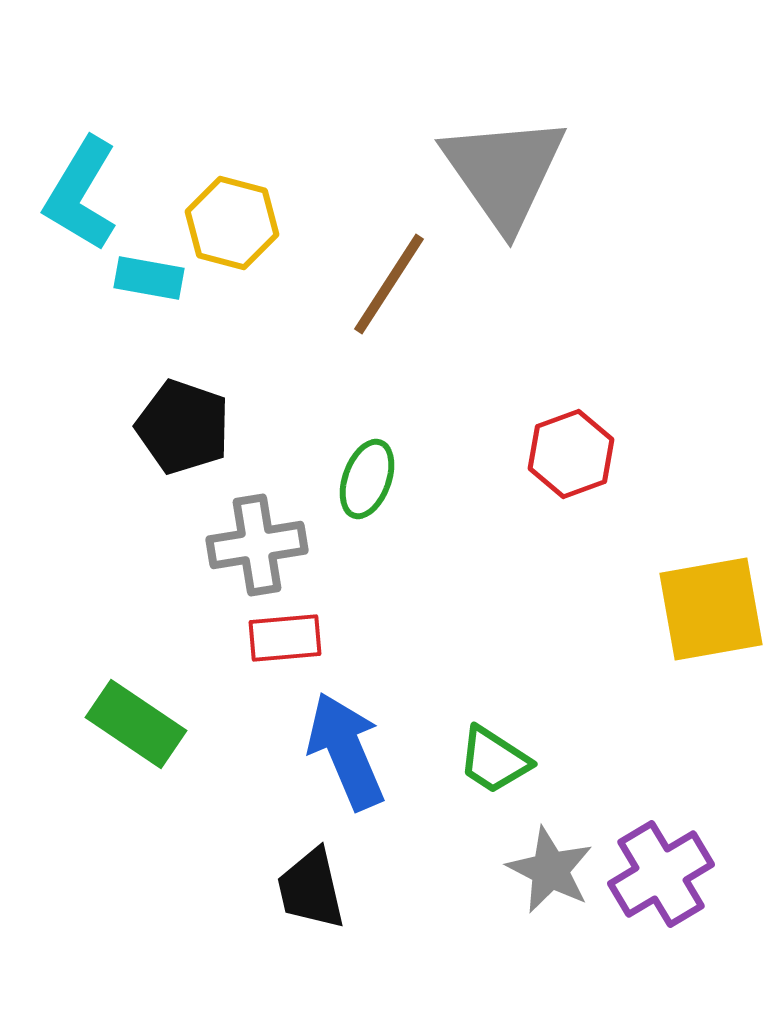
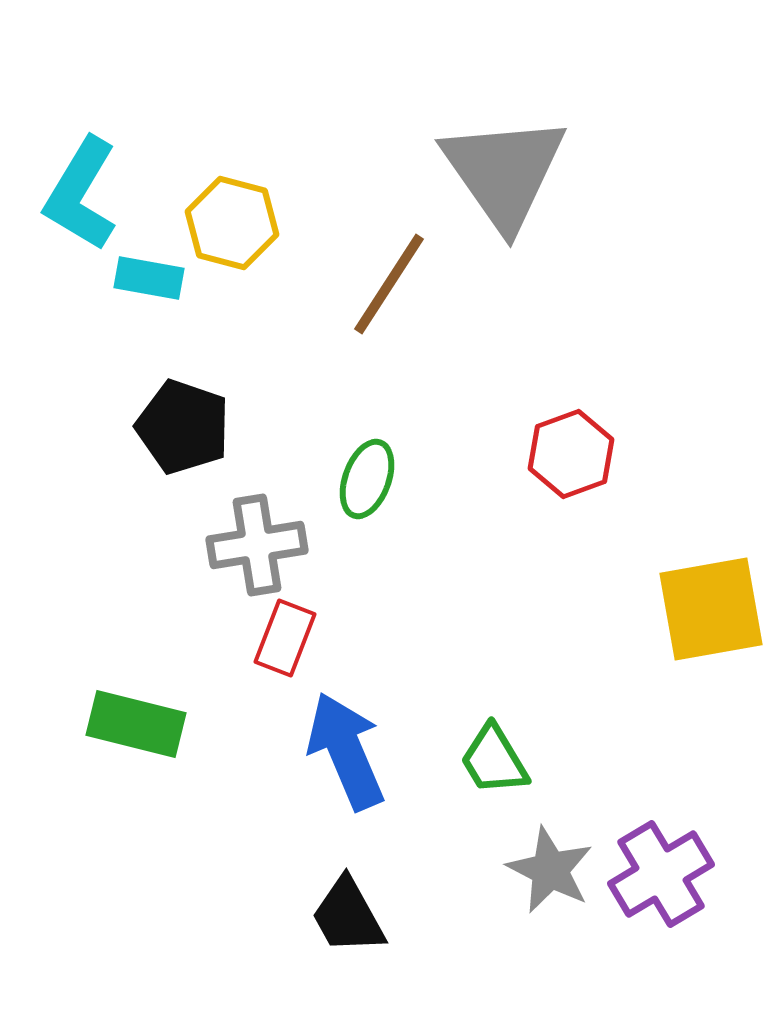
red rectangle: rotated 64 degrees counterclockwise
green rectangle: rotated 20 degrees counterclockwise
green trapezoid: rotated 26 degrees clockwise
black trapezoid: moved 37 px right, 27 px down; rotated 16 degrees counterclockwise
